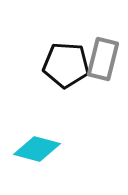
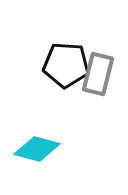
gray rectangle: moved 5 px left, 15 px down
